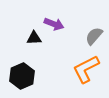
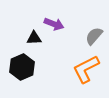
black hexagon: moved 9 px up
